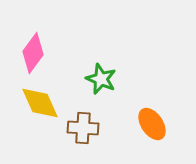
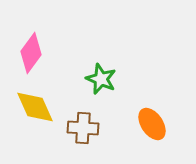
pink diamond: moved 2 px left
yellow diamond: moved 5 px left, 4 px down
